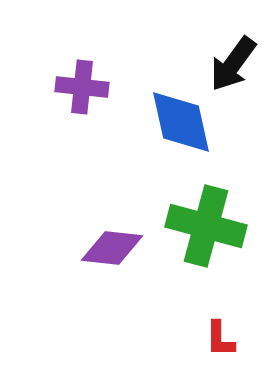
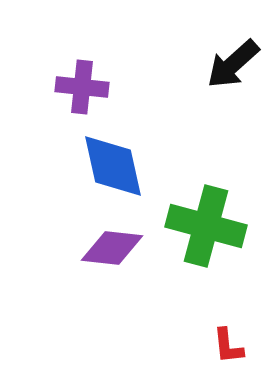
black arrow: rotated 12 degrees clockwise
blue diamond: moved 68 px left, 44 px down
red L-shape: moved 8 px right, 7 px down; rotated 6 degrees counterclockwise
